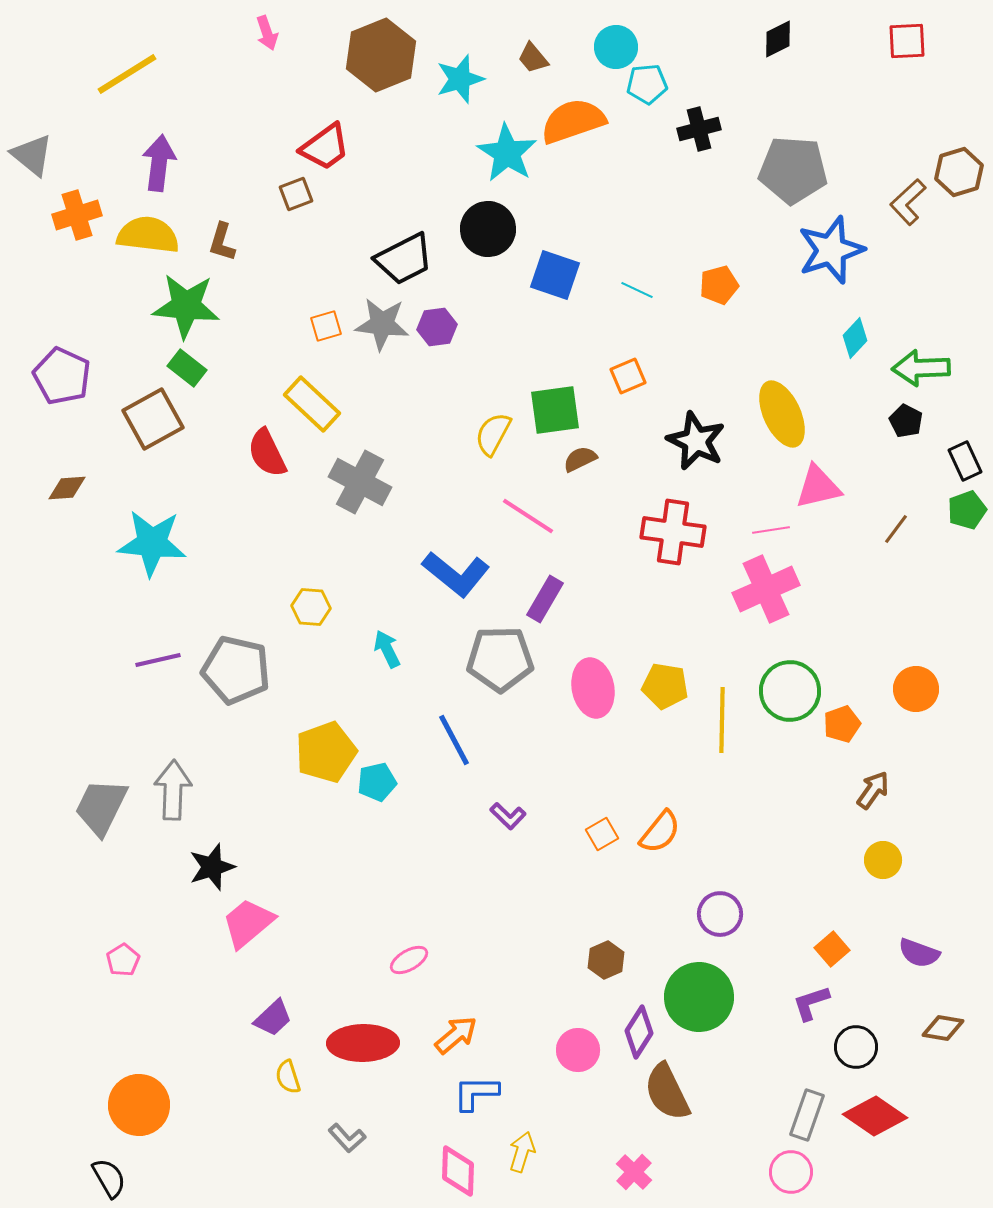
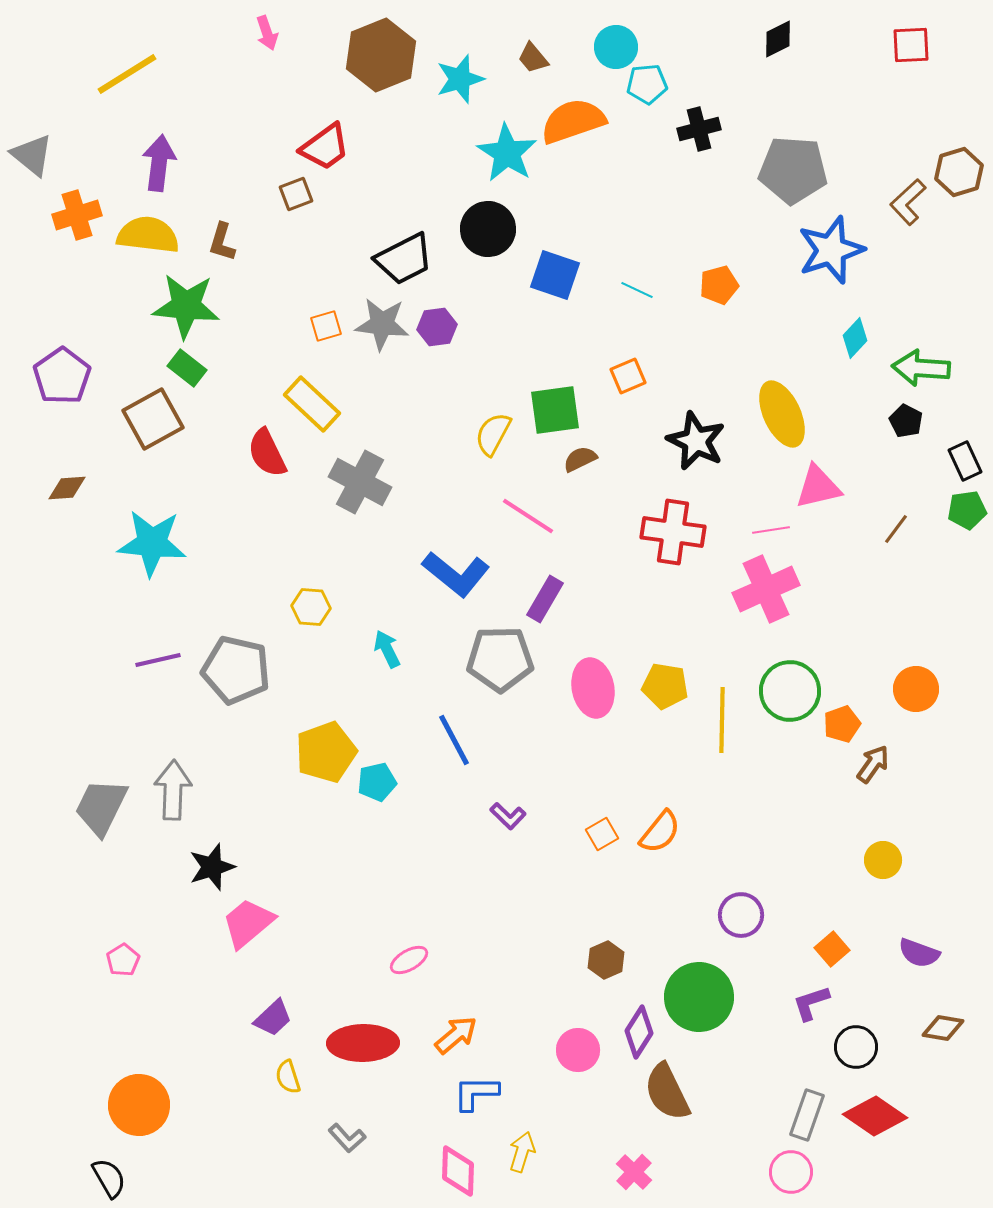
red square at (907, 41): moved 4 px right, 4 px down
green arrow at (921, 368): rotated 6 degrees clockwise
purple pentagon at (62, 376): rotated 12 degrees clockwise
green pentagon at (967, 510): rotated 12 degrees clockwise
brown arrow at (873, 790): moved 26 px up
purple circle at (720, 914): moved 21 px right, 1 px down
